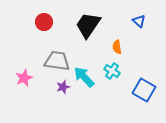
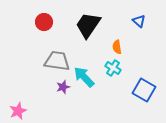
cyan cross: moved 1 px right, 3 px up
pink star: moved 6 px left, 33 px down
